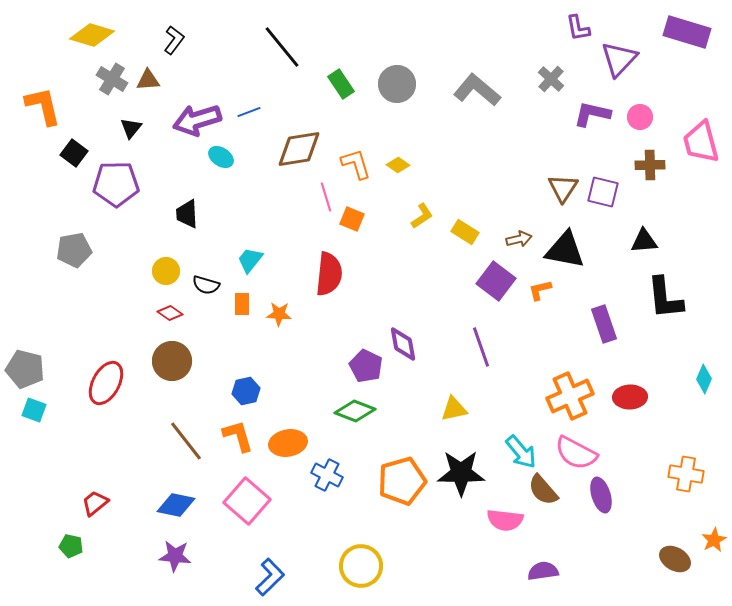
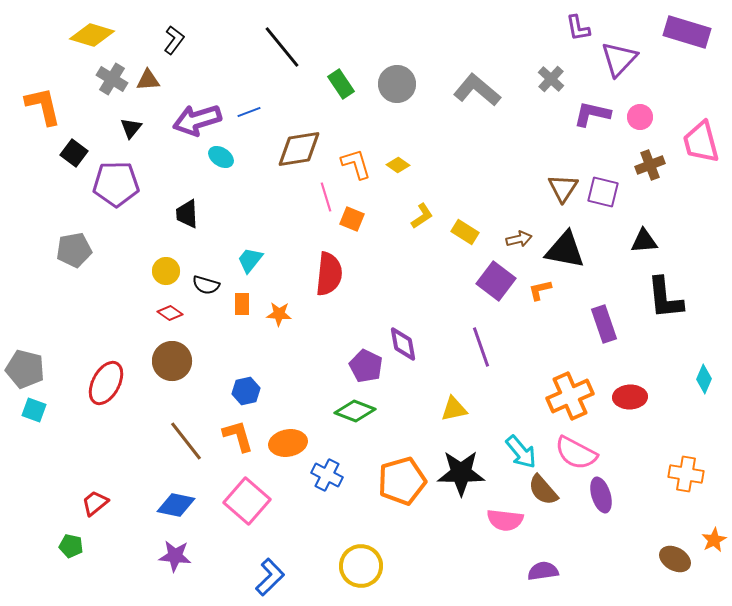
brown cross at (650, 165): rotated 20 degrees counterclockwise
